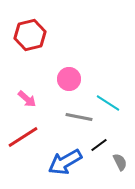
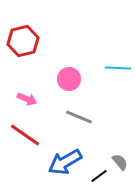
red hexagon: moved 7 px left, 6 px down
pink arrow: rotated 18 degrees counterclockwise
cyan line: moved 10 px right, 35 px up; rotated 30 degrees counterclockwise
gray line: rotated 12 degrees clockwise
red line: moved 2 px right, 2 px up; rotated 68 degrees clockwise
black line: moved 31 px down
gray semicircle: rotated 12 degrees counterclockwise
